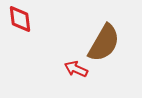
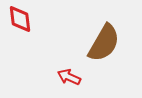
red arrow: moved 7 px left, 8 px down
